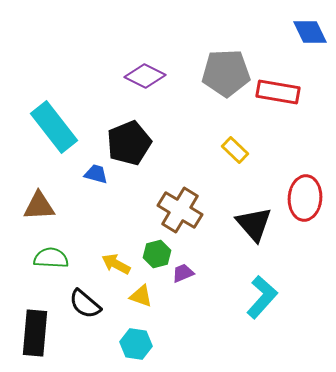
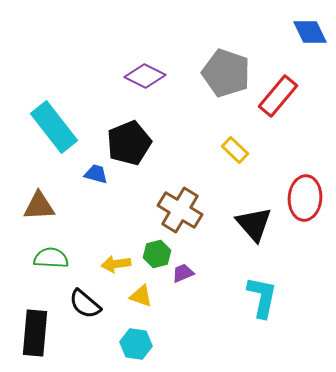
gray pentagon: rotated 21 degrees clockwise
red rectangle: moved 4 px down; rotated 60 degrees counterclockwise
yellow arrow: rotated 36 degrees counterclockwise
cyan L-shape: rotated 30 degrees counterclockwise
